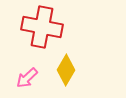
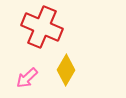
red cross: rotated 12 degrees clockwise
